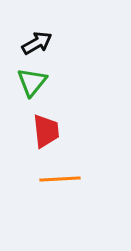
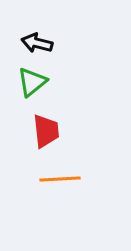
black arrow: rotated 136 degrees counterclockwise
green triangle: rotated 12 degrees clockwise
